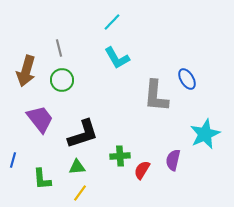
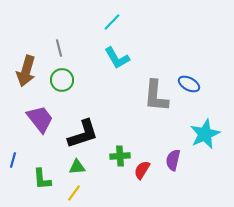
blue ellipse: moved 2 px right, 5 px down; rotated 30 degrees counterclockwise
yellow line: moved 6 px left
